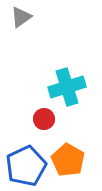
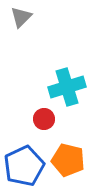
gray triangle: rotated 10 degrees counterclockwise
orange pentagon: rotated 16 degrees counterclockwise
blue pentagon: moved 2 px left
